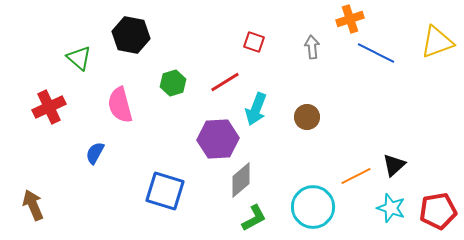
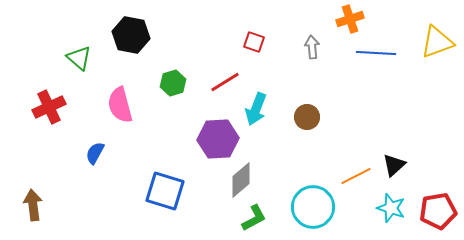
blue line: rotated 24 degrees counterclockwise
brown arrow: rotated 16 degrees clockwise
